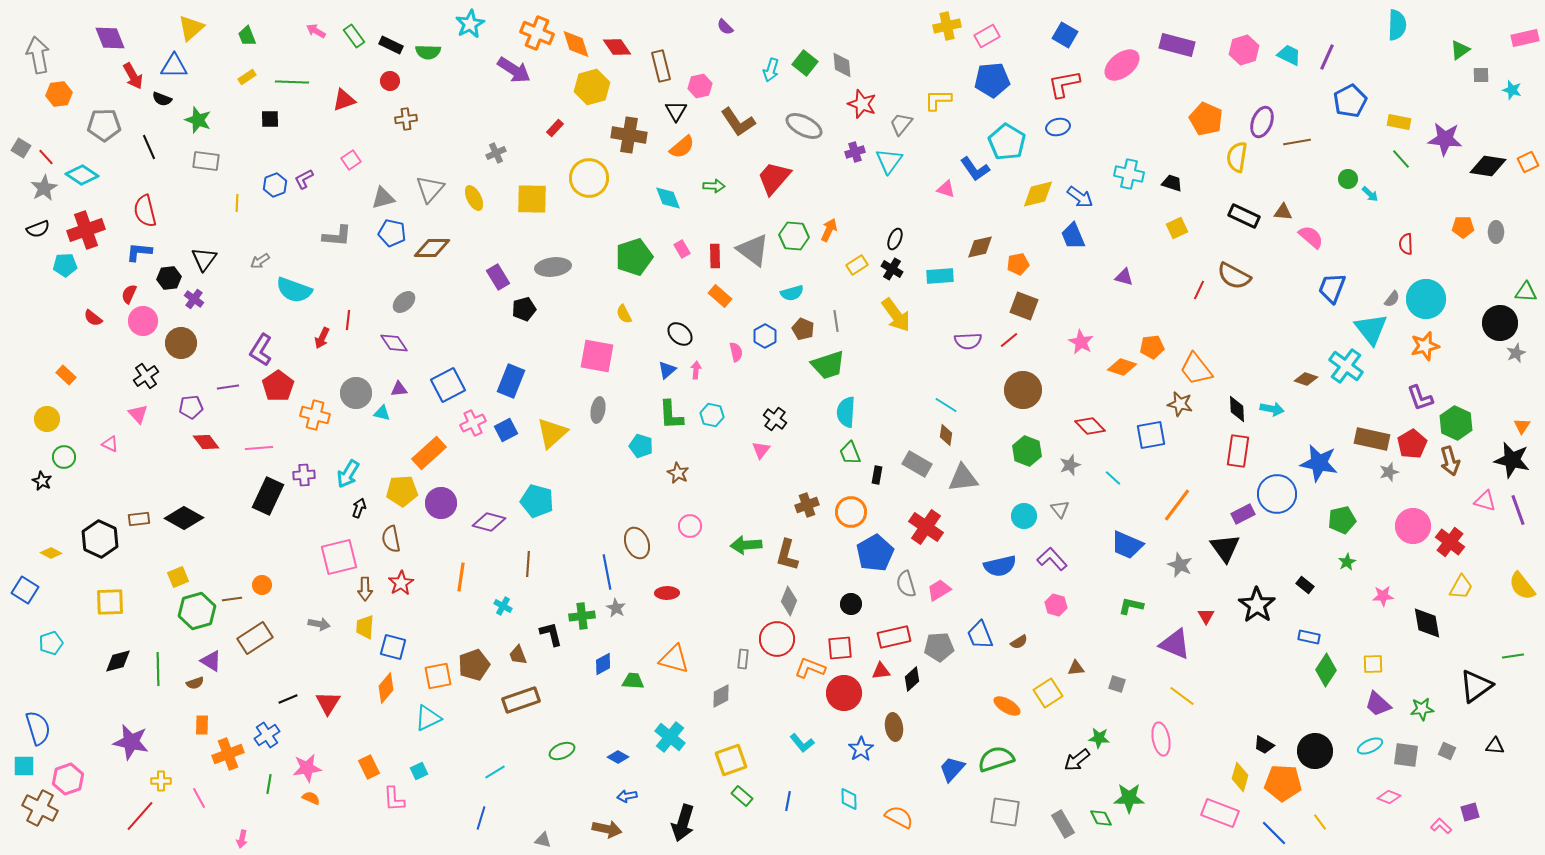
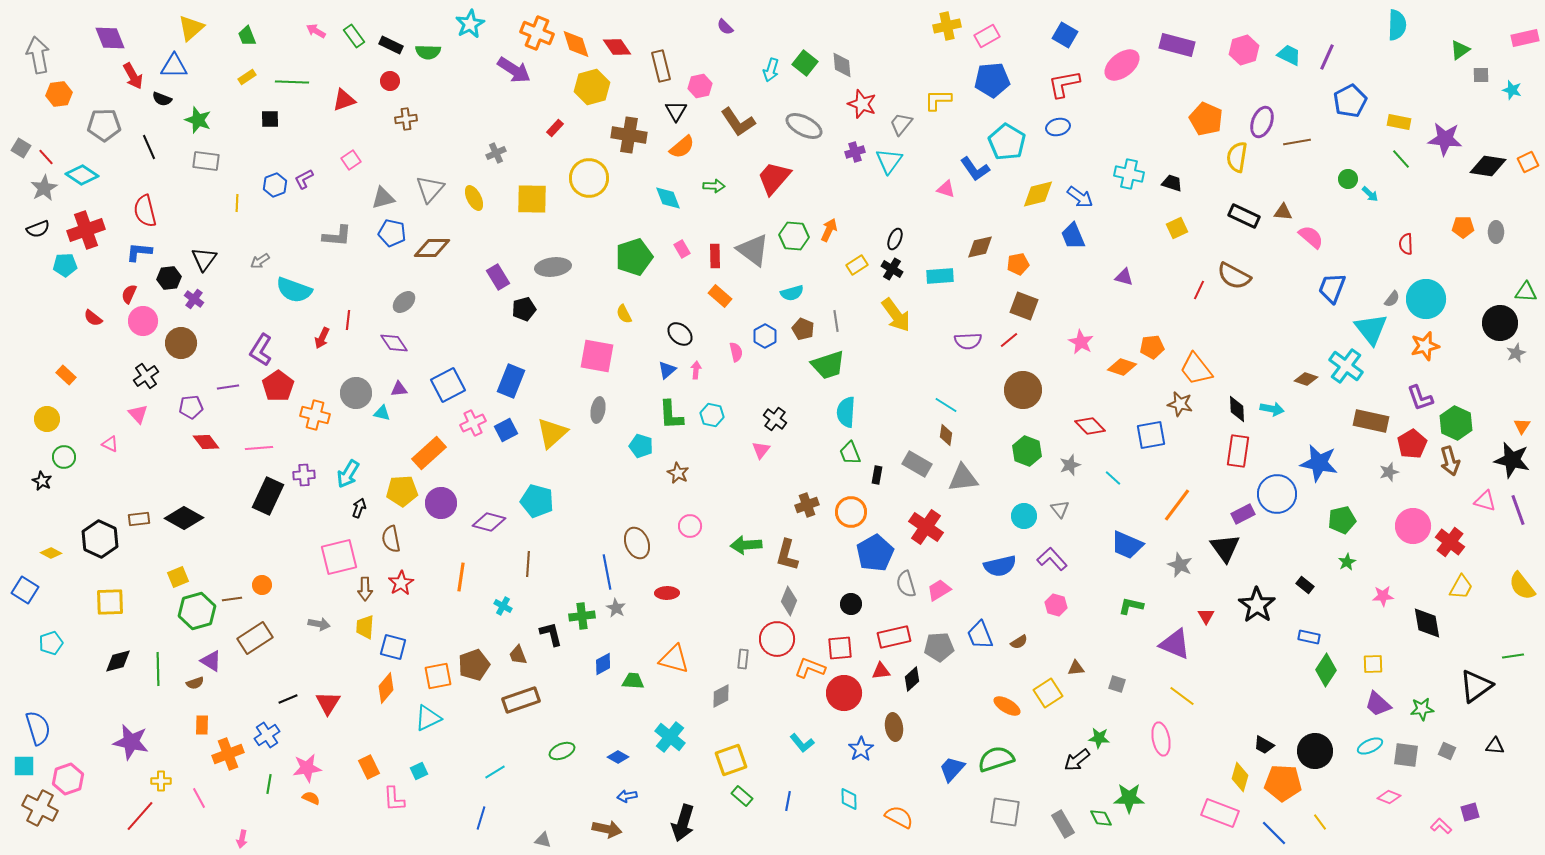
brown rectangle at (1372, 439): moved 1 px left, 18 px up
